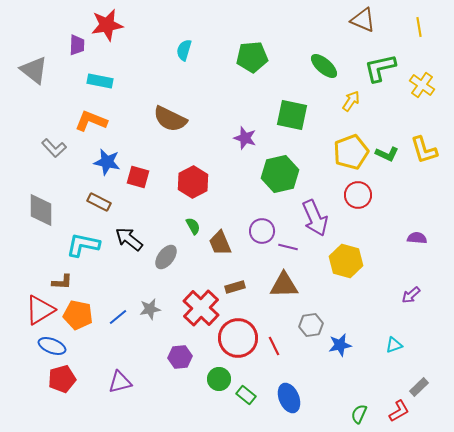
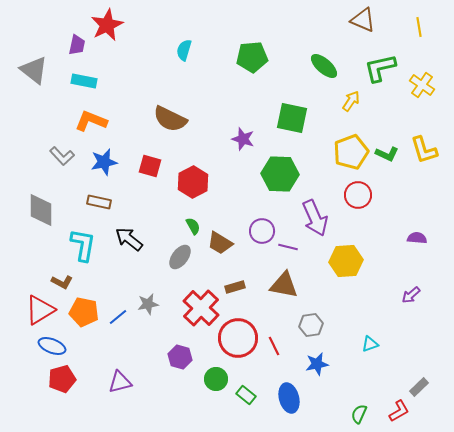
red star at (107, 25): rotated 16 degrees counterclockwise
purple trapezoid at (77, 45): rotated 10 degrees clockwise
cyan rectangle at (100, 81): moved 16 px left
green square at (292, 115): moved 3 px down
purple star at (245, 138): moved 2 px left, 1 px down
gray L-shape at (54, 148): moved 8 px right, 8 px down
blue star at (107, 162): moved 3 px left; rotated 24 degrees counterclockwise
green hexagon at (280, 174): rotated 15 degrees clockwise
red square at (138, 177): moved 12 px right, 11 px up
brown rectangle at (99, 202): rotated 15 degrees counterclockwise
brown trapezoid at (220, 243): rotated 36 degrees counterclockwise
cyan L-shape at (83, 245): rotated 88 degrees clockwise
gray ellipse at (166, 257): moved 14 px right
yellow hexagon at (346, 261): rotated 20 degrees counterclockwise
brown L-shape at (62, 282): rotated 25 degrees clockwise
brown triangle at (284, 285): rotated 12 degrees clockwise
gray star at (150, 309): moved 2 px left, 5 px up
orange pentagon at (78, 315): moved 6 px right, 3 px up
blue star at (340, 345): moved 23 px left, 19 px down
cyan triangle at (394, 345): moved 24 px left, 1 px up
purple hexagon at (180, 357): rotated 20 degrees clockwise
green circle at (219, 379): moved 3 px left
blue ellipse at (289, 398): rotated 8 degrees clockwise
